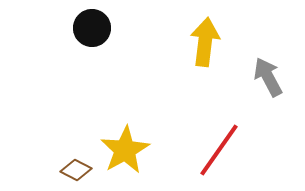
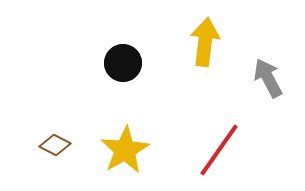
black circle: moved 31 px right, 35 px down
gray arrow: moved 1 px down
brown diamond: moved 21 px left, 25 px up
